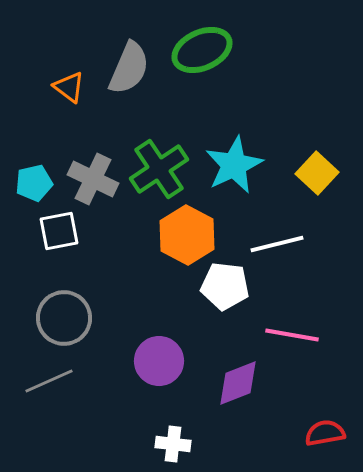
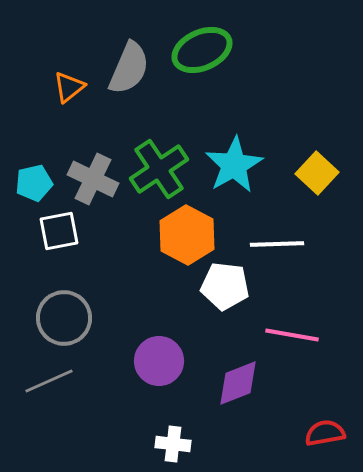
orange triangle: rotated 44 degrees clockwise
cyan star: rotated 4 degrees counterclockwise
white line: rotated 12 degrees clockwise
